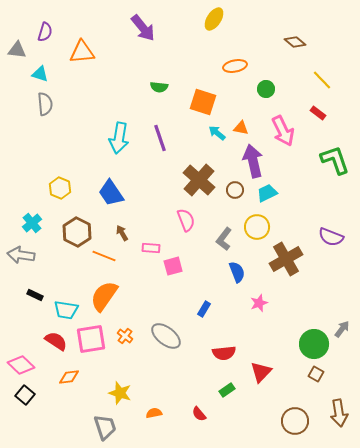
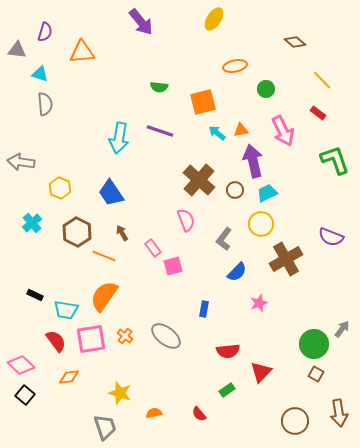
purple arrow at (143, 28): moved 2 px left, 6 px up
orange square at (203, 102): rotated 32 degrees counterclockwise
orange triangle at (241, 128): moved 2 px down; rotated 21 degrees counterclockwise
purple line at (160, 138): moved 7 px up; rotated 52 degrees counterclockwise
yellow circle at (257, 227): moved 4 px right, 3 px up
pink rectangle at (151, 248): moved 2 px right; rotated 48 degrees clockwise
gray arrow at (21, 255): moved 93 px up
blue semicircle at (237, 272): rotated 65 degrees clockwise
blue rectangle at (204, 309): rotated 21 degrees counterclockwise
red semicircle at (56, 341): rotated 20 degrees clockwise
red semicircle at (224, 353): moved 4 px right, 2 px up
